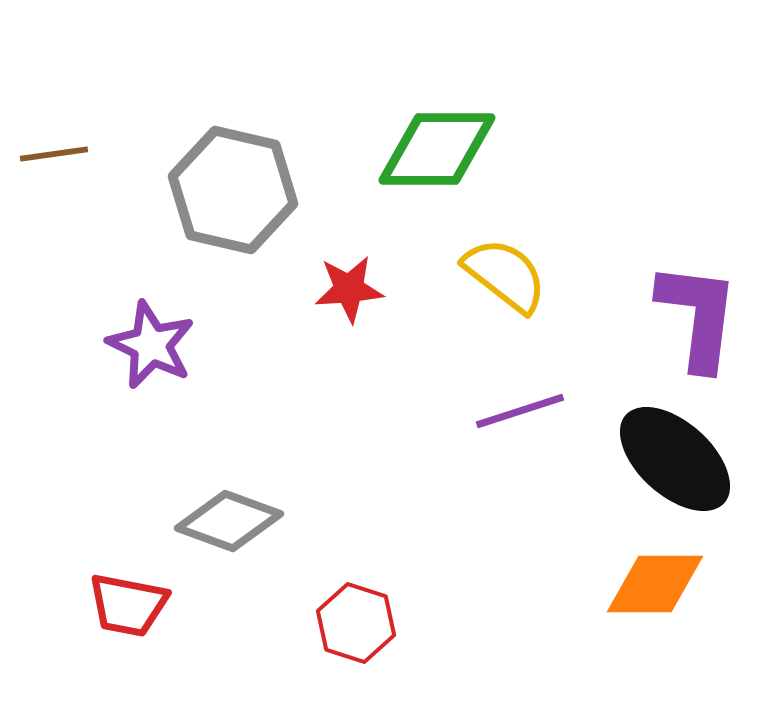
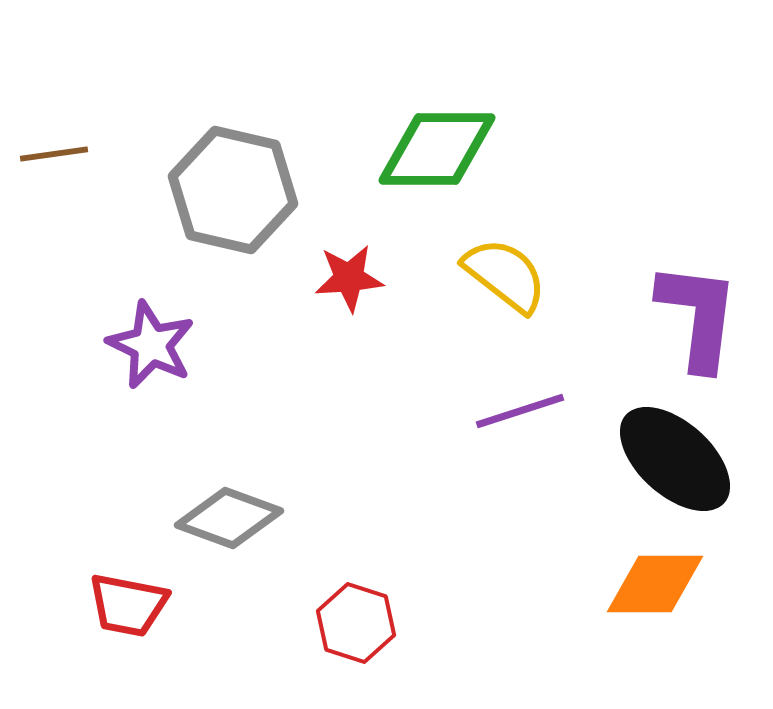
red star: moved 11 px up
gray diamond: moved 3 px up
